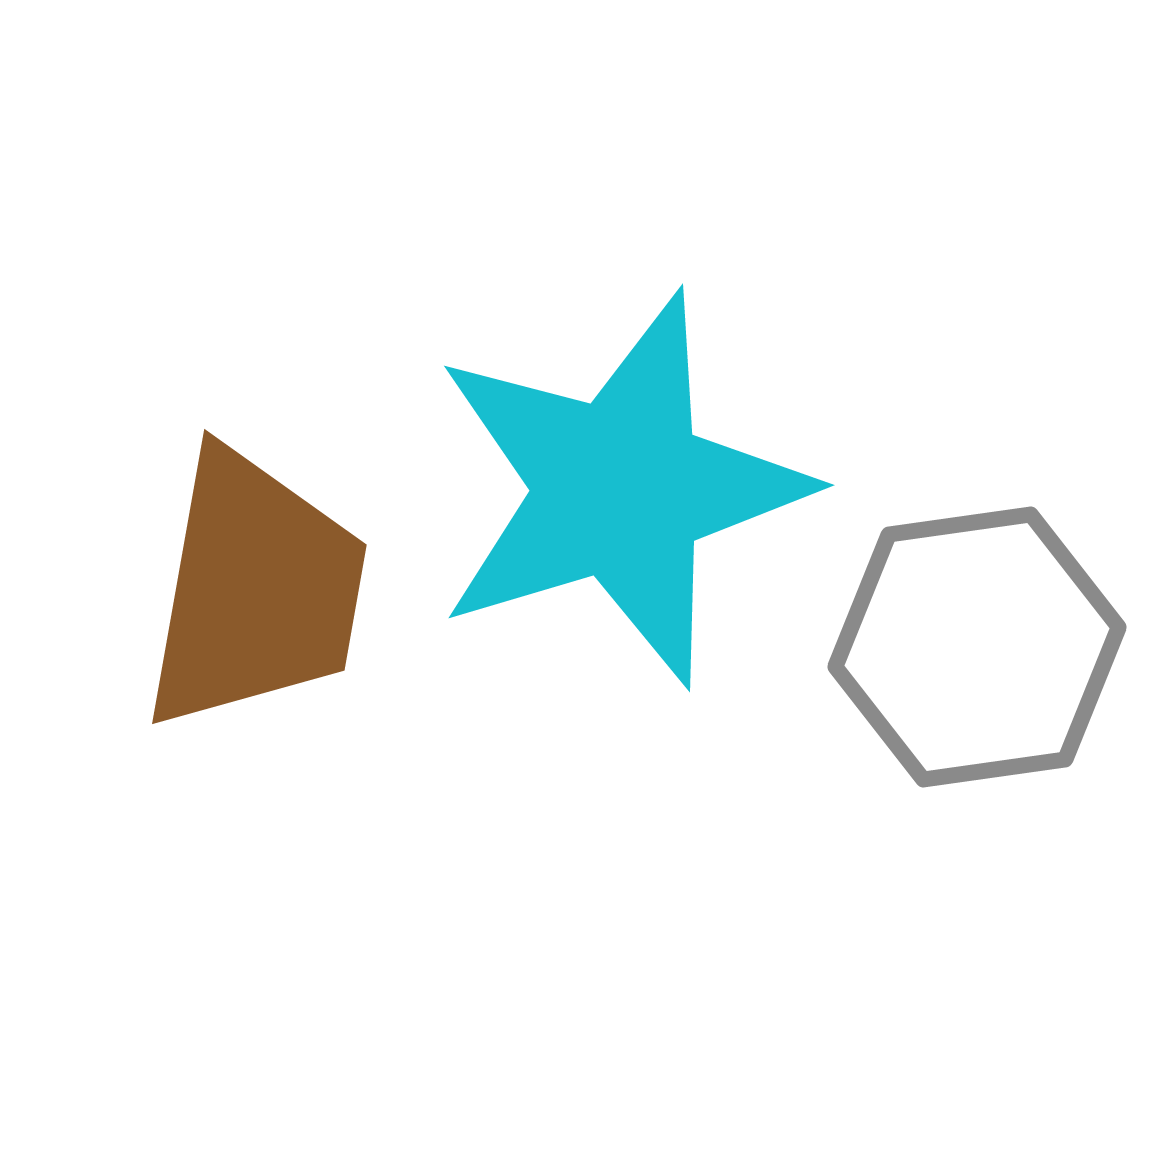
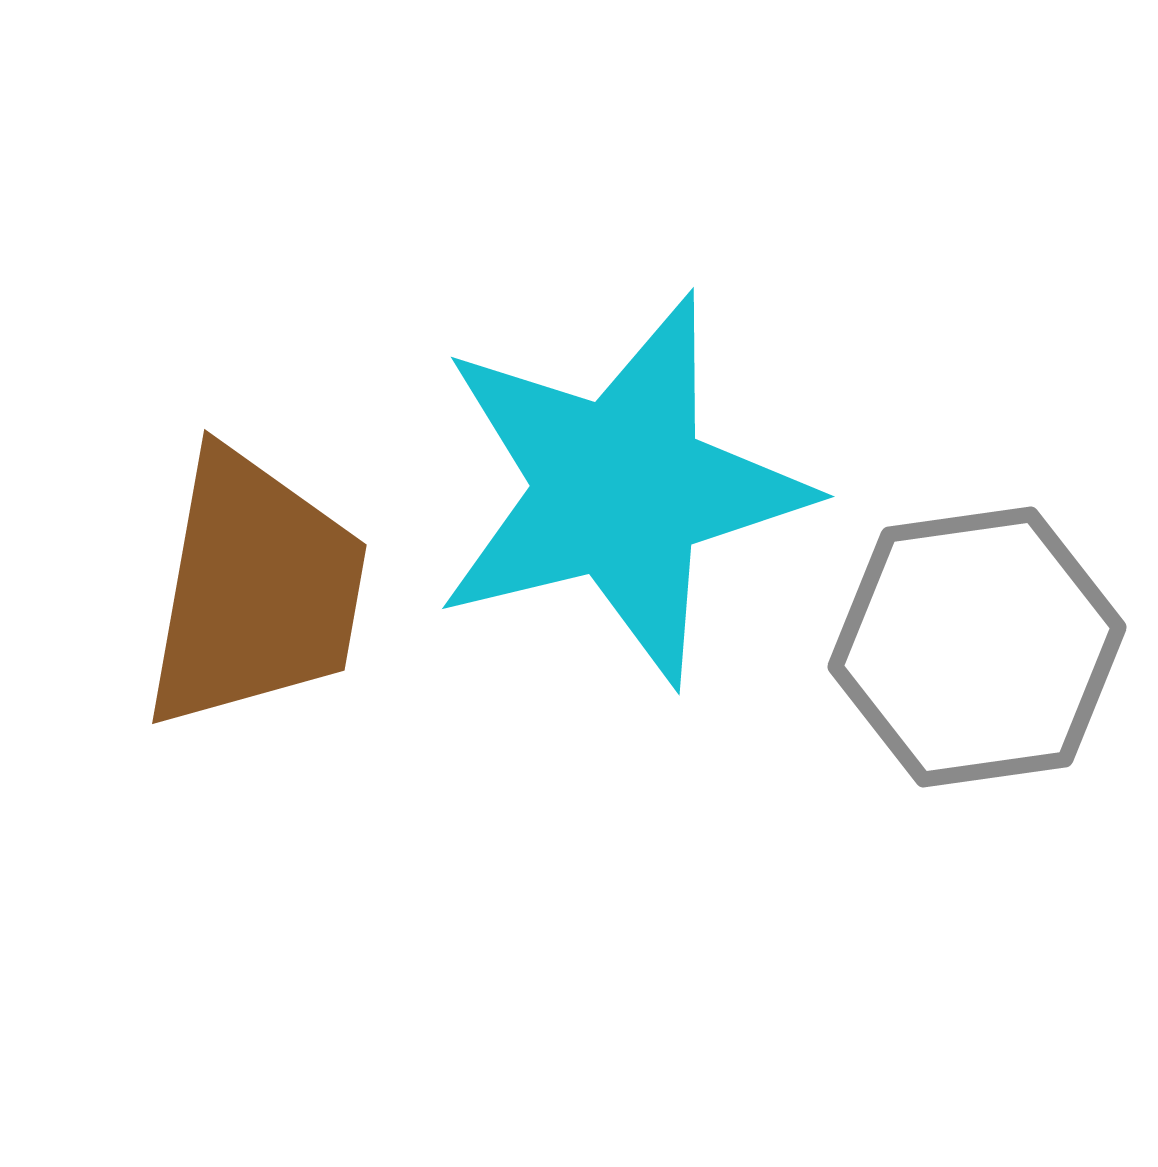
cyan star: rotated 3 degrees clockwise
